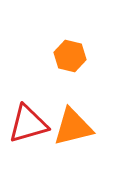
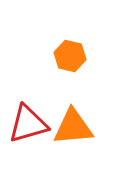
orange triangle: rotated 9 degrees clockwise
